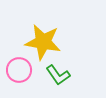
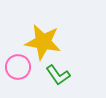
pink circle: moved 1 px left, 3 px up
